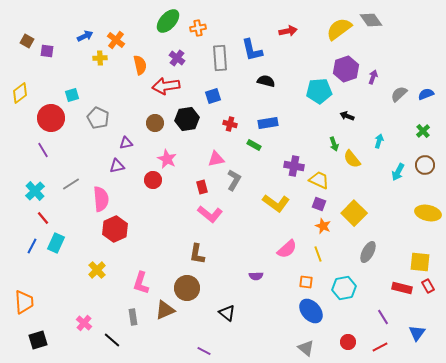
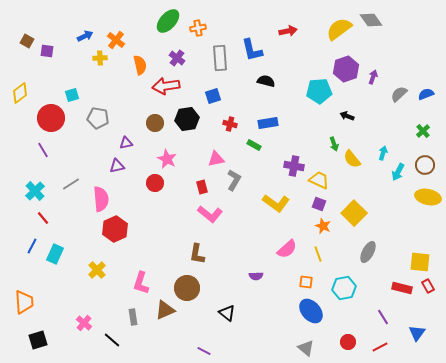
gray pentagon at (98, 118): rotated 15 degrees counterclockwise
cyan arrow at (379, 141): moved 4 px right, 12 px down
red circle at (153, 180): moved 2 px right, 3 px down
yellow ellipse at (428, 213): moved 16 px up
cyan rectangle at (56, 243): moved 1 px left, 11 px down
